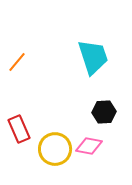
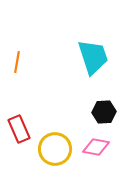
orange line: rotated 30 degrees counterclockwise
pink diamond: moved 7 px right, 1 px down
